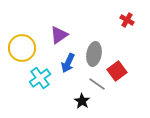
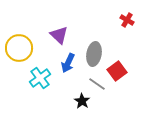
purple triangle: rotated 42 degrees counterclockwise
yellow circle: moved 3 px left
